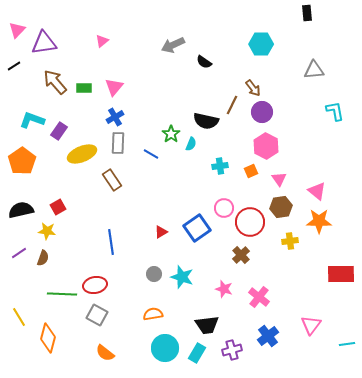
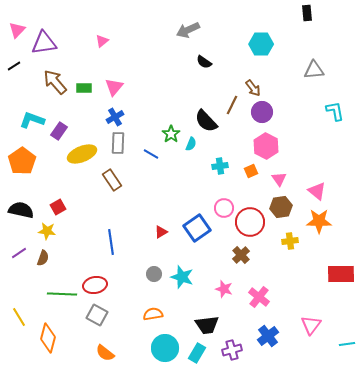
gray arrow at (173, 45): moved 15 px right, 15 px up
black semicircle at (206, 121): rotated 35 degrees clockwise
black semicircle at (21, 210): rotated 25 degrees clockwise
